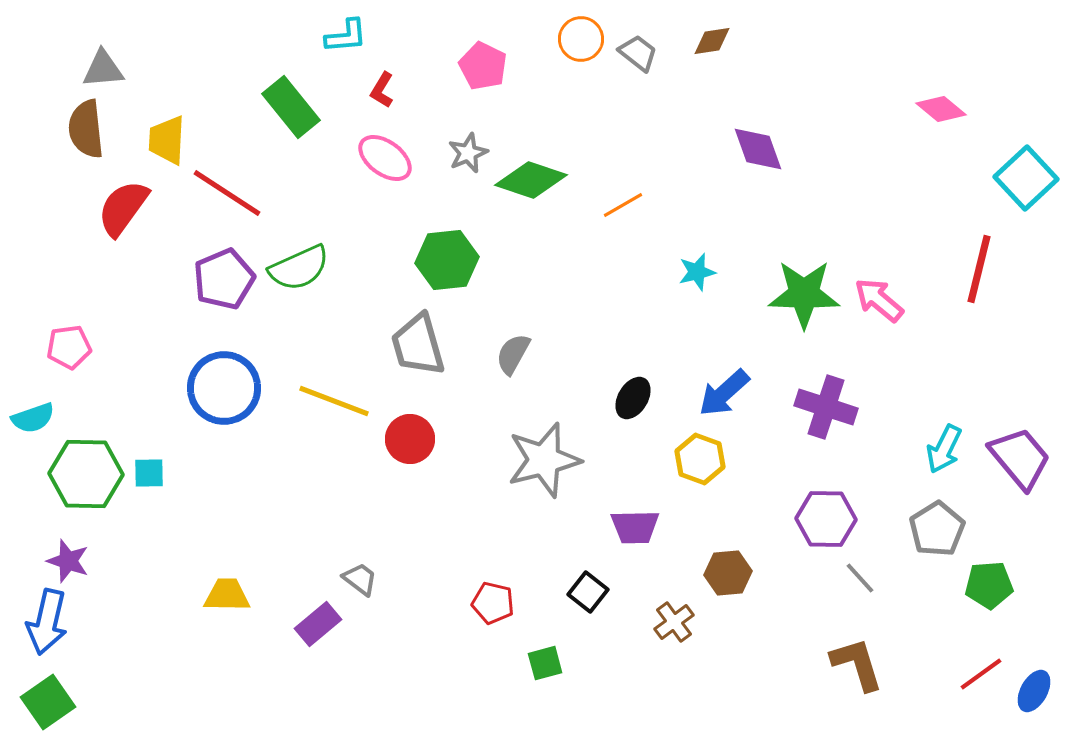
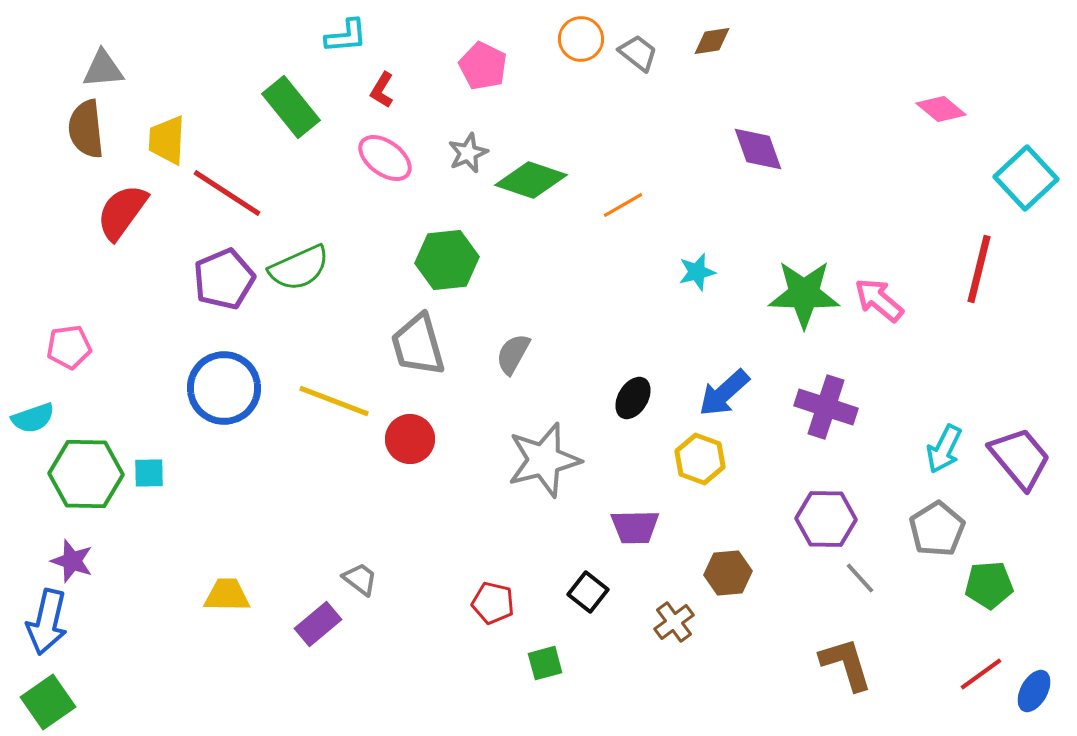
red semicircle at (123, 208): moved 1 px left, 4 px down
purple star at (68, 561): moved 4 px right
brown L-shape at (857, 664): moved 11 px left
